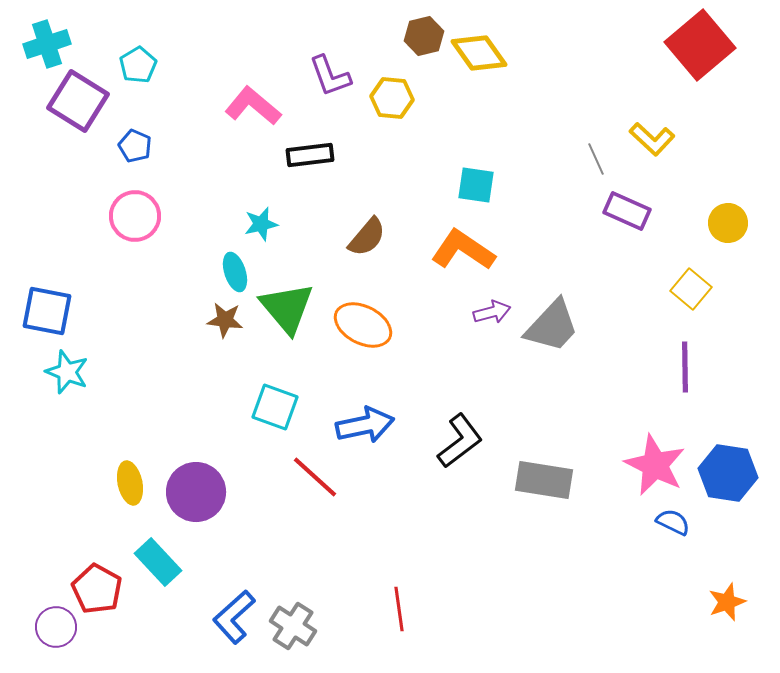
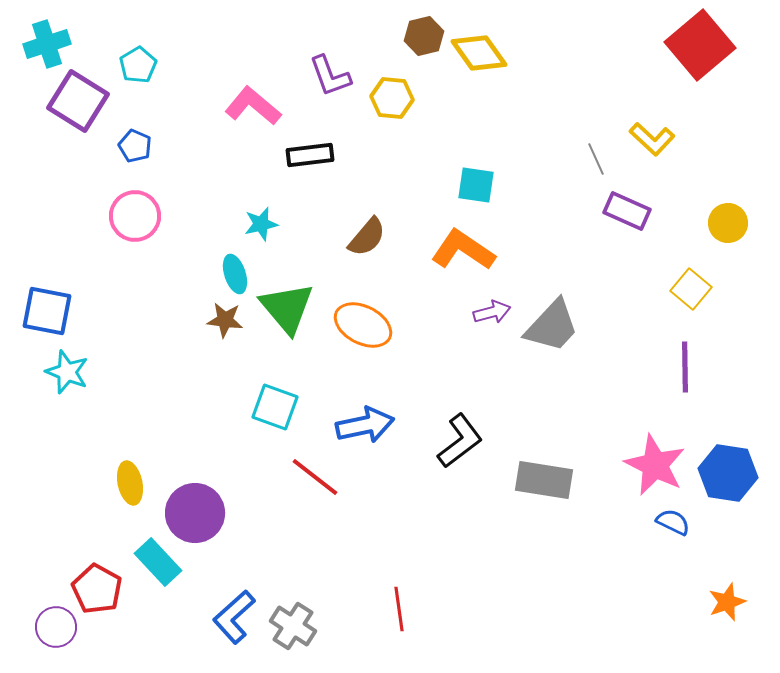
cyan ellipse at (235, 272): moved 2 px down
red line at (315, 477): rotated 4 degrees counterclockwise
purple circle at (196, 492): moved 1 px left, 21 px down
